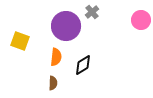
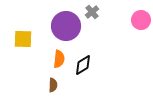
yellow square: moved 3 px right, 2 px up; rotated 18 degrees counterclockwise
orange semicircle: moved 3 px right, 2 px down
brown semicircle: moved 2 px down
